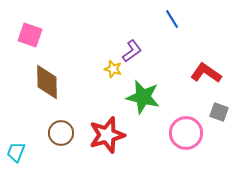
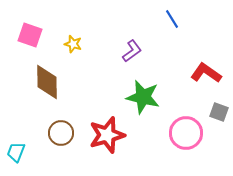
yellow star: moved 40 px left, 25 px up
